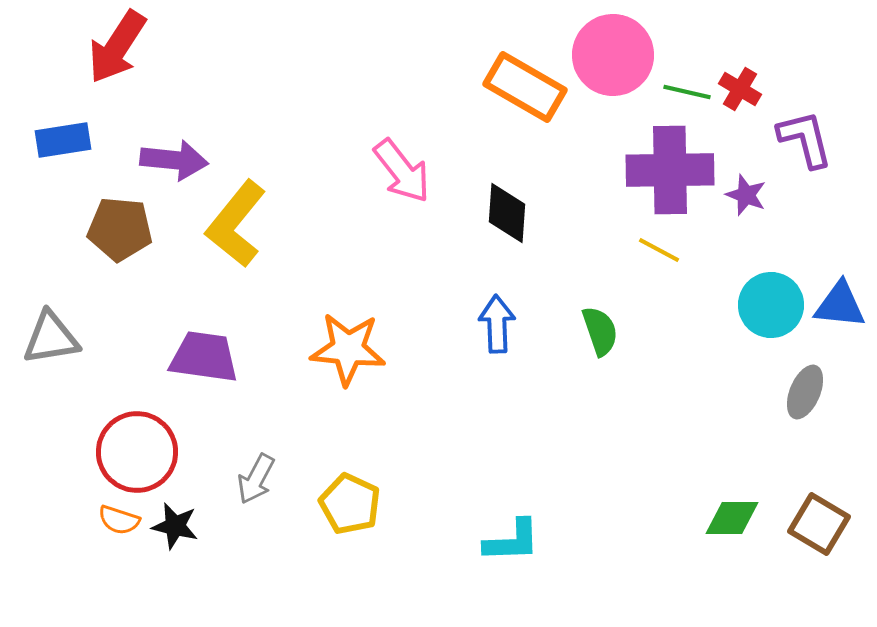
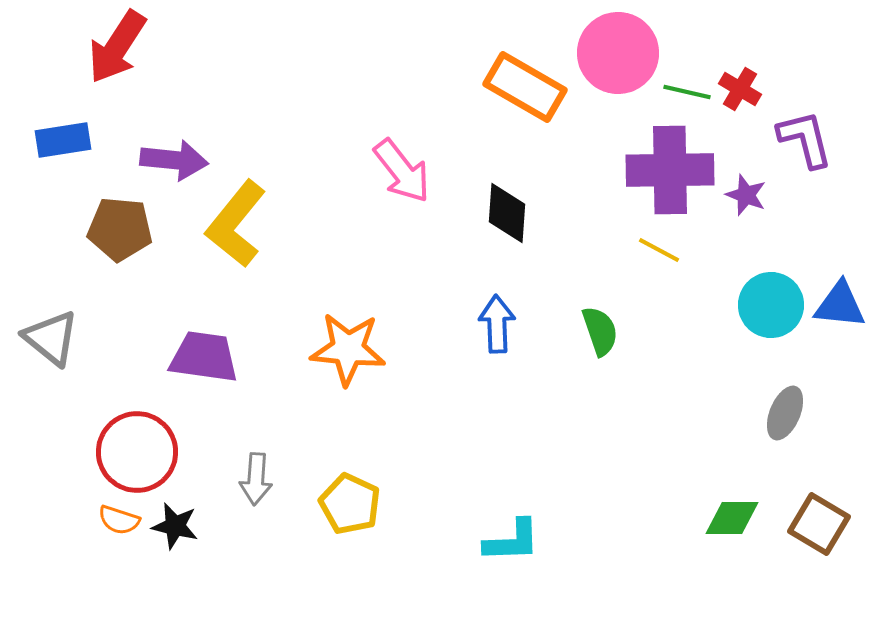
pink circle: moved 5 px right, 2 px up
gray triangle: rotated 48 degrees clockwise
gray ellipse: moved 20 px left, 21 px down
gray arrow: rotated 24 degrees counterclockwise
